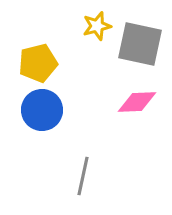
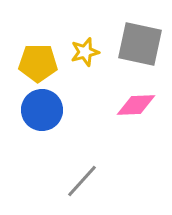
yellow star: moved 12 px left, 26 px down
yellow pentagon: rotated 15 degrees clockwise
pink diamond: moved 1 px left, 3 px down
gray line: moved 1 px left, 5 px down; rotated 30 degrees clockwise
